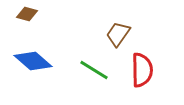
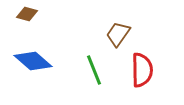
green line: rotated 36 degrees clockwise
